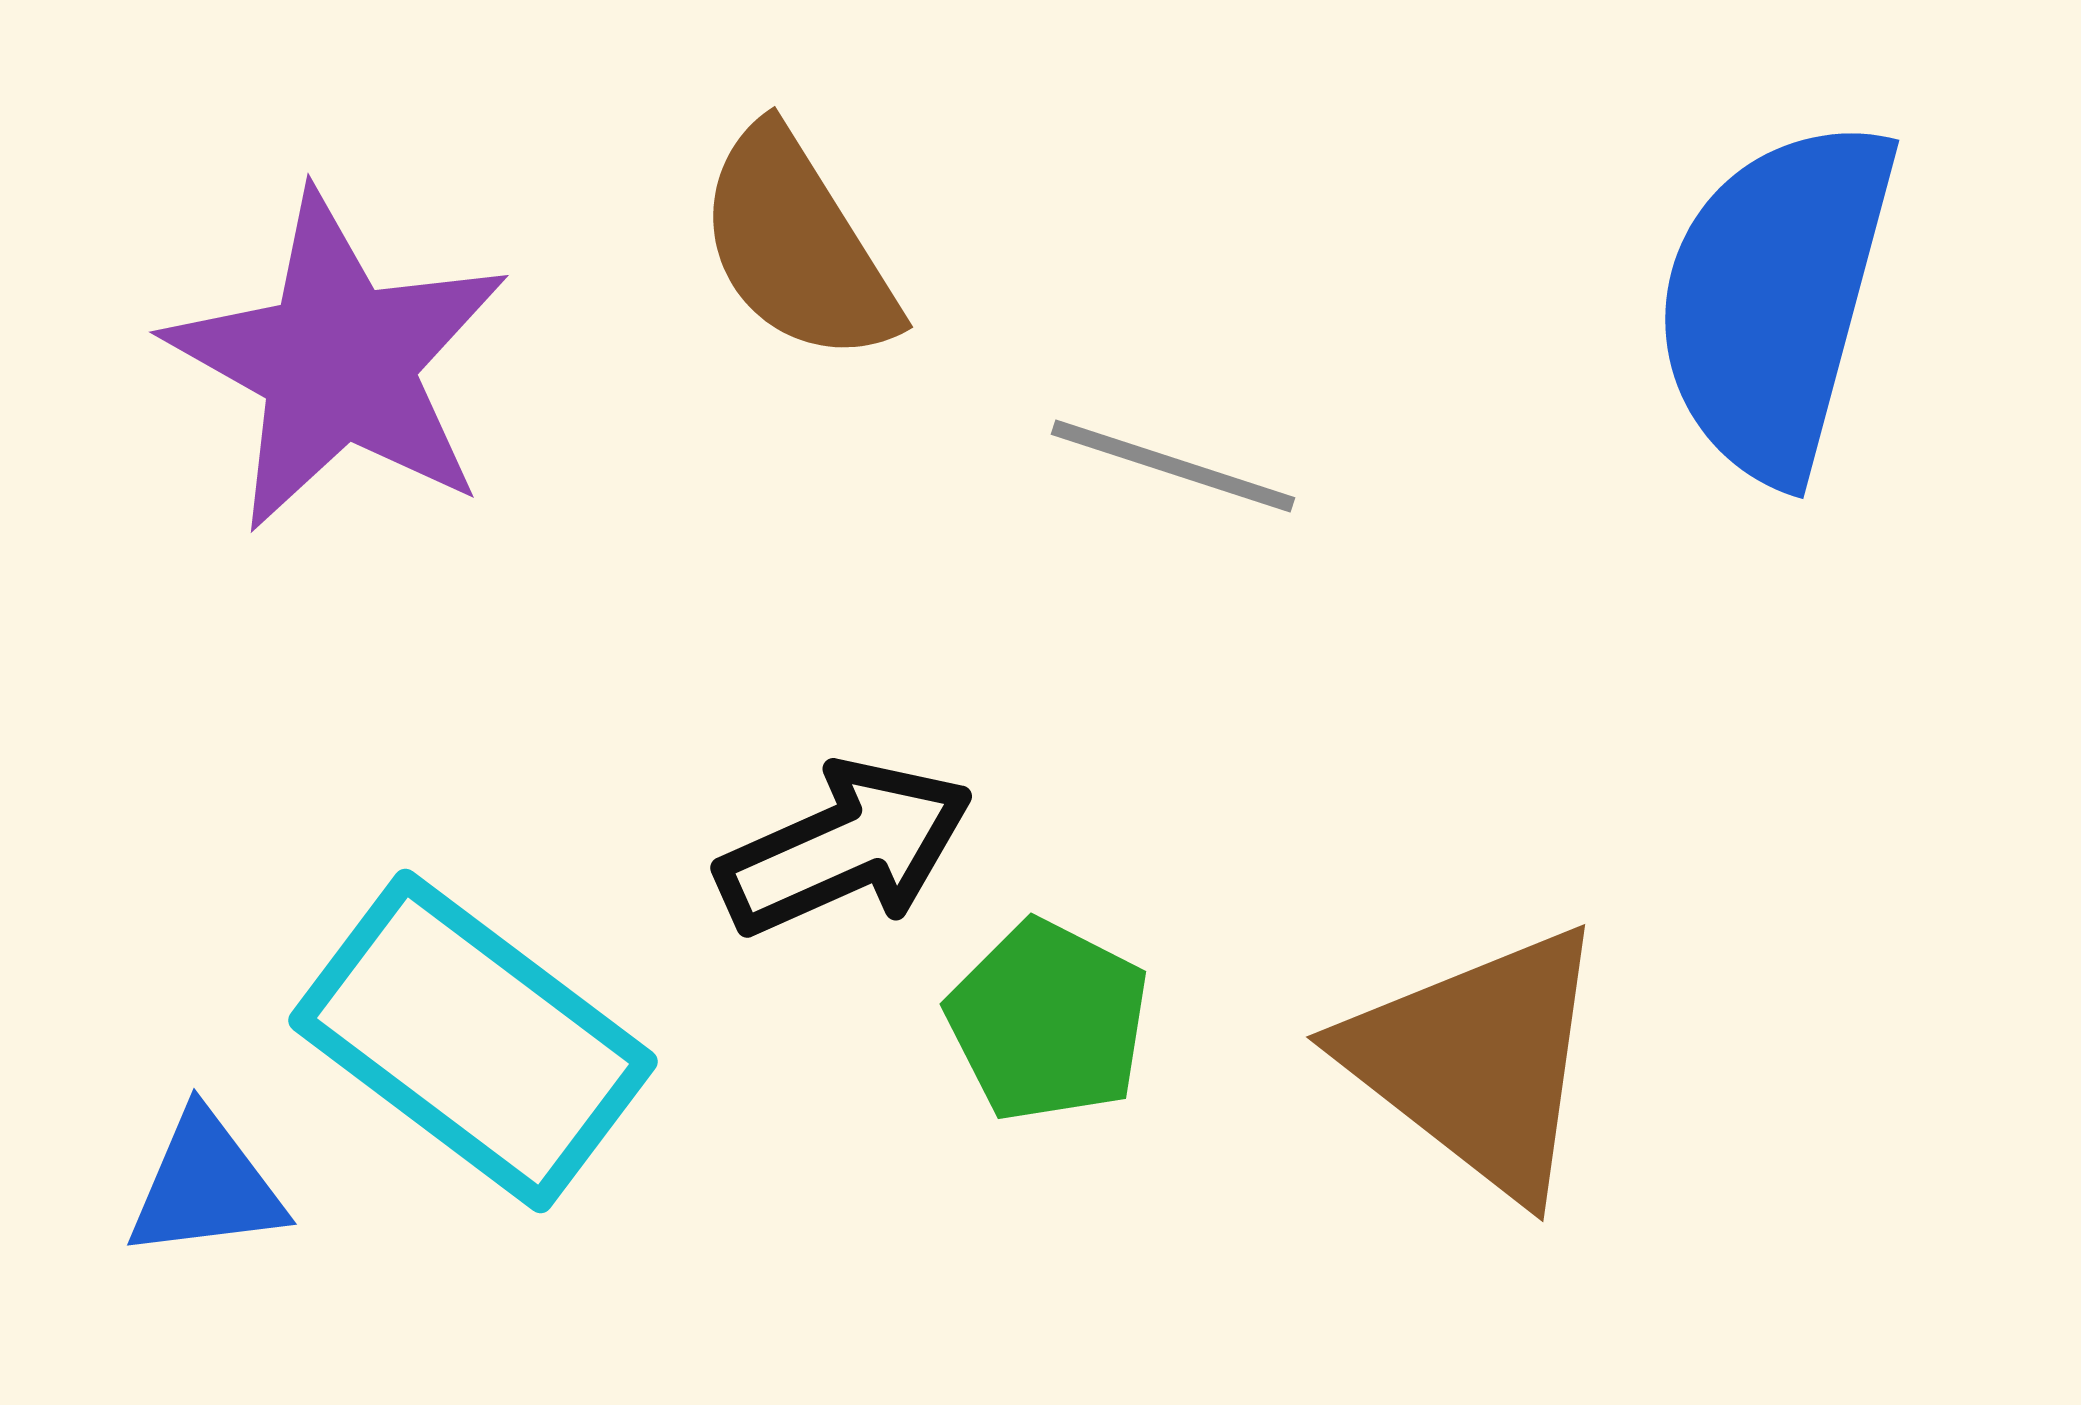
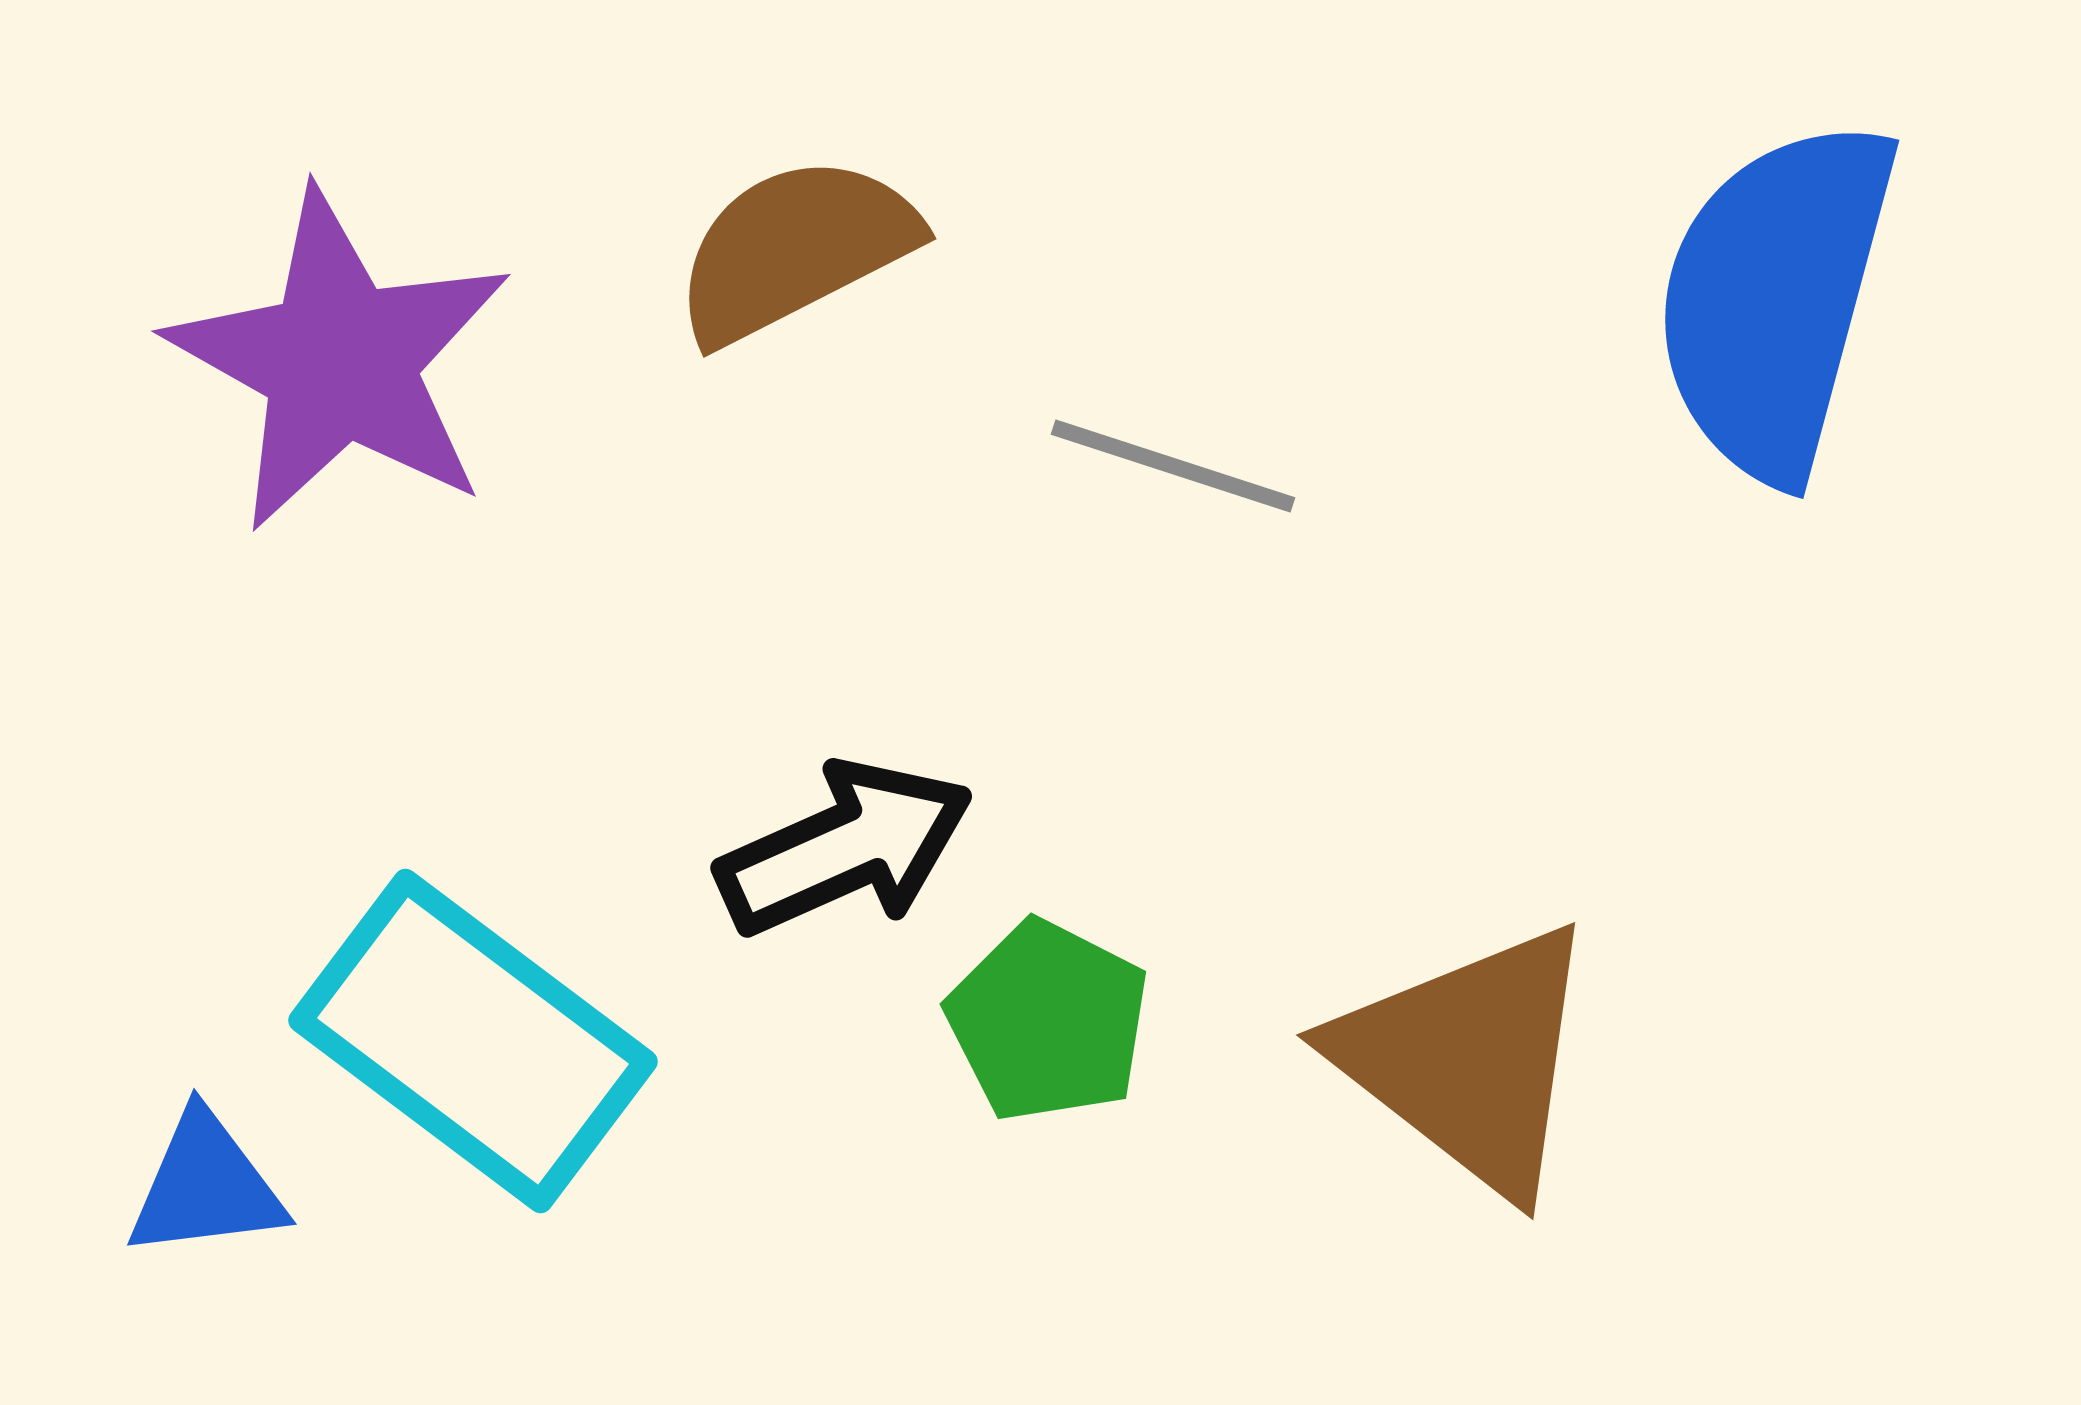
brown semicircle: moved 2 px left, 3 px down; rotated 95 degrees clockwise
purple star: moved 2 px right, 1 px up
brown triangle: moved 10 px left, 2 px up
